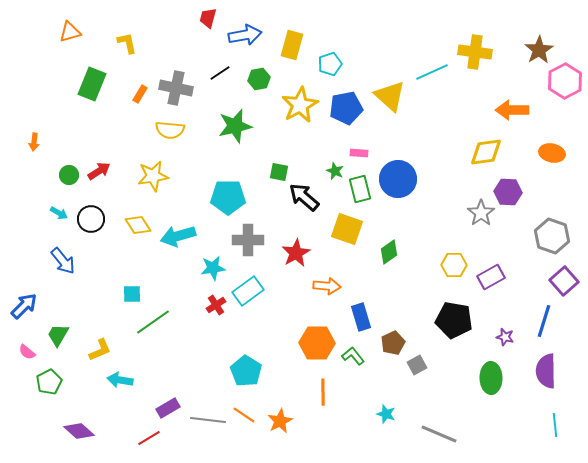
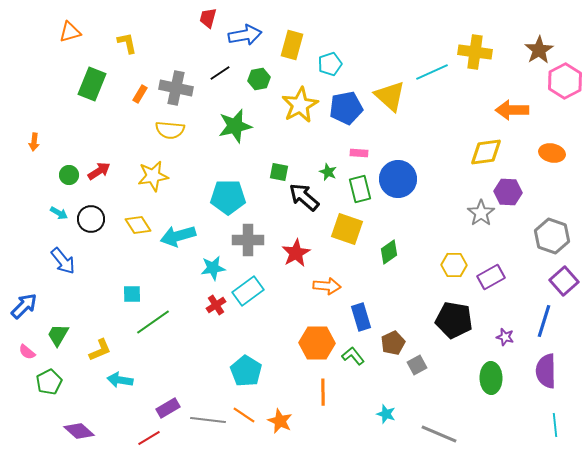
green star at (335, 171): moved 7 px left, 1 px down
orange star at (280, 421): rotated 20 degrees counterclockwise
